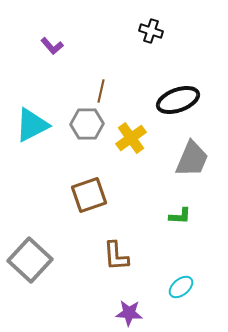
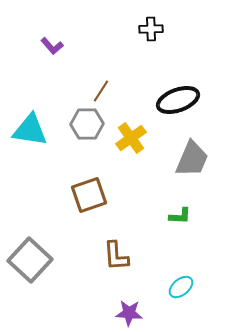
black cross: moved 2 px up; rotated 20 degrees counterclockwise
brown line: rotated 20 degrees clockwise
cyan triangle: moved 2 px left, 5 px down; rotated 36 degrees clockwise
